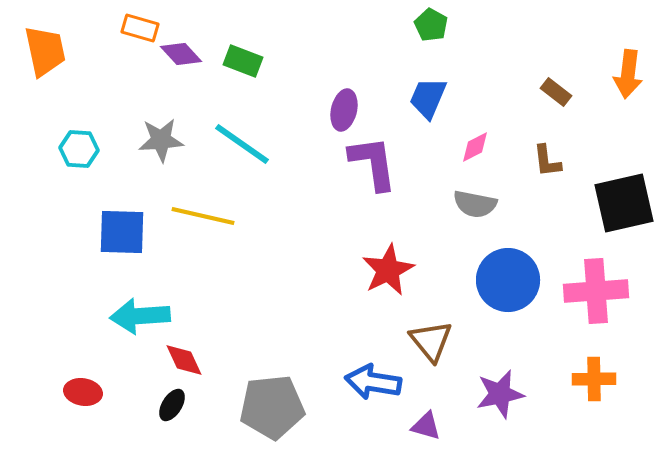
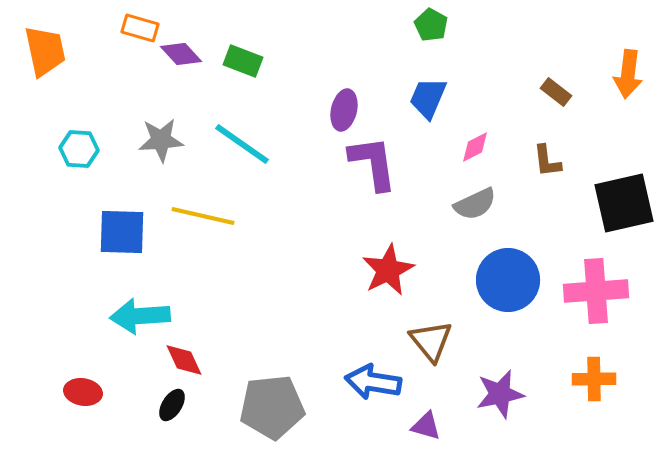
gray semicircle: rotated 36 degrees counterclockwise
